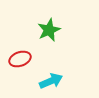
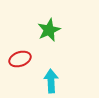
cyan arrow: rotated 70 degrees counterclockwise
